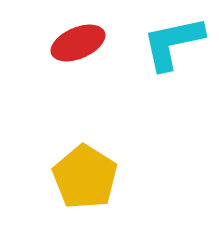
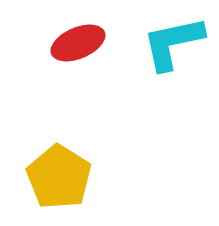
yellow pentagon: moved 26 px left
